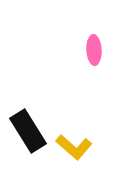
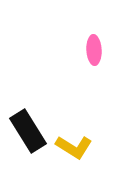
yellow L-shape: rotated 9 degrees counterclockwise
